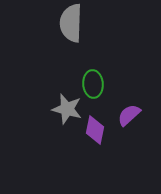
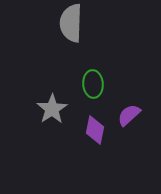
gray star: moved 15 px left; rotated 24 degrees clockwise
